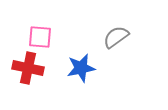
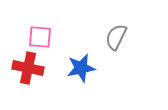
gray semicircle: rotated 28 degrees counterclockwise
